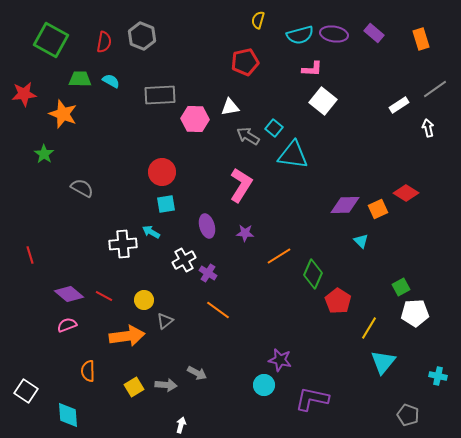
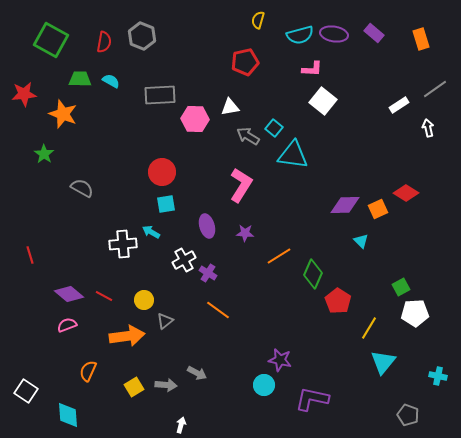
orange semicircle at (88, 371): rotated 25 degrees clockwise
